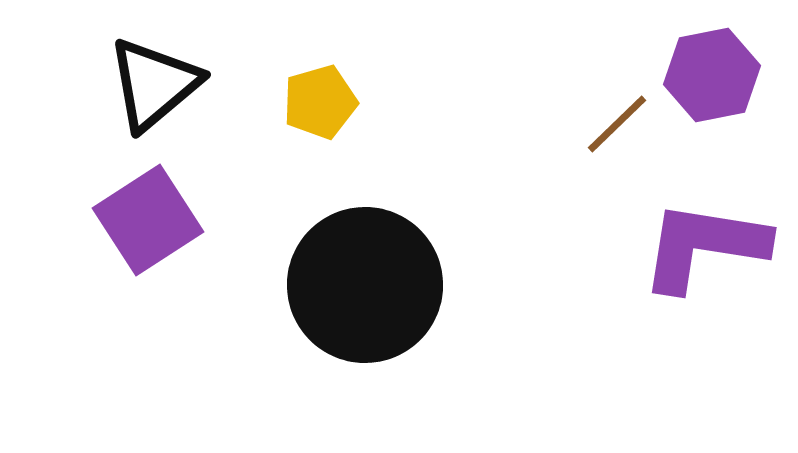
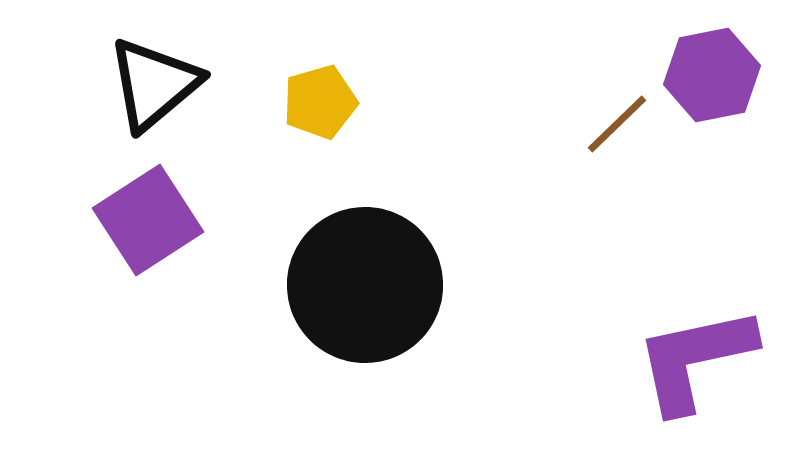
purple L-shape: moved 9 px left, 113 px down; rotated 21 degrees counterclockwise
